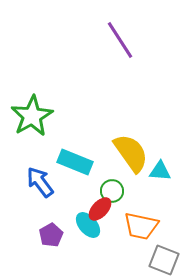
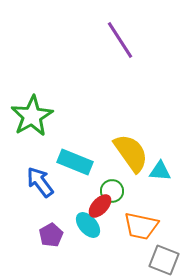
red ellipse: moved 3 px up
